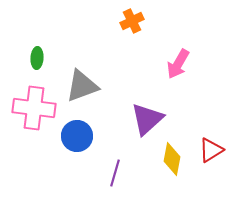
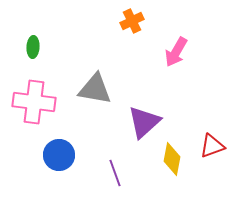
green ellipse: moved 4 px left, 11 px up
pink arrow: moved 2 px left, 12 px up
gray triangle: moved 13 px right, 3 px down; rotated 30 degrees clockwise
pink cross: moved 6 px up
purple triangle: moved 3 px left, 3 px down
blue circle: moved 18 px left, 19 px down
red triangle: moved 1 px right, 4 px up; rotated 12 degrees clockwise
purple line: rotated 36 degrees counterclockwise
